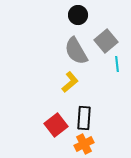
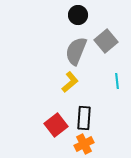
gray semicircle: rotated 52 degrees clockwise
cyan line: moved 17 px down
